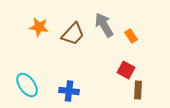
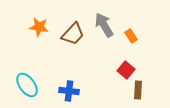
red square: rotated 12 degrees clockwise
